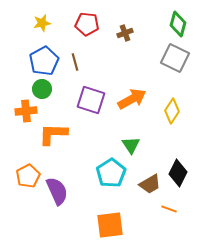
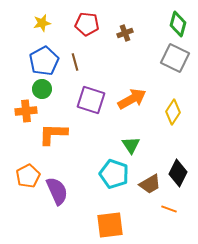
yellow diamond: moved 1 px right, 1 px down
cyan pentagon: moved 3 px right, 1 px down; rotated 20 degrees counterclockwise
